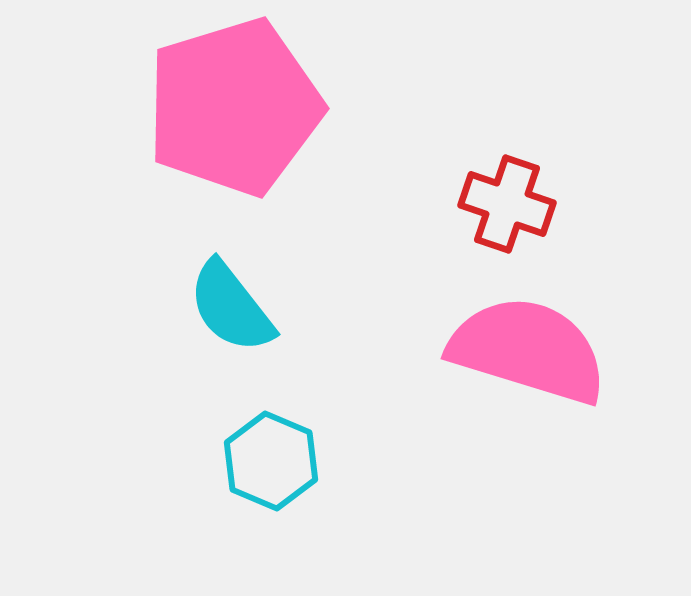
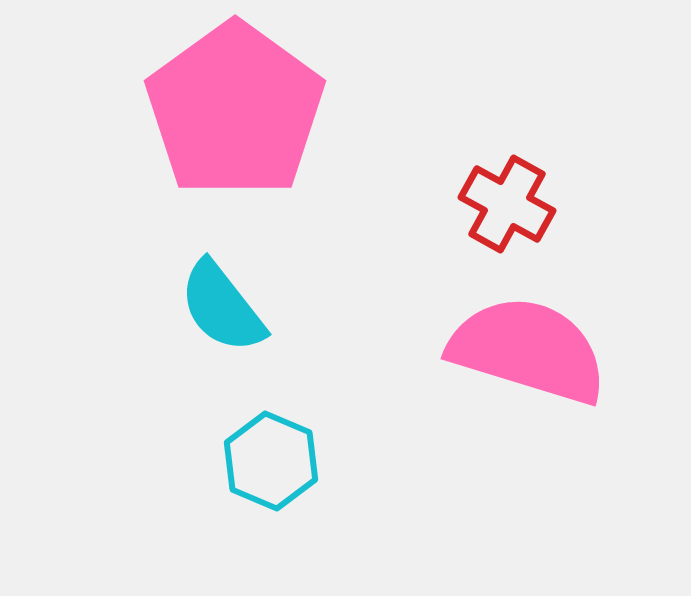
pink pentagon: moved 1 px right, 3 px down; rotated 19 degrees counterclockwise
red cross: rotated 10 degrees clockwise
cyan semicircle: moved 9 px left
